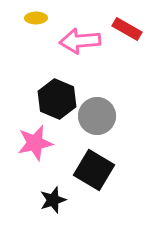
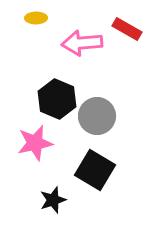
pink arrow: moved 2 px right, 2 px down
black square: moved 1 px right
